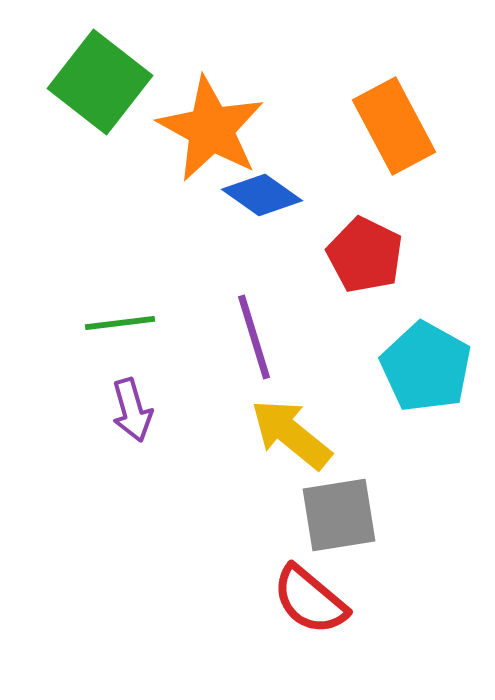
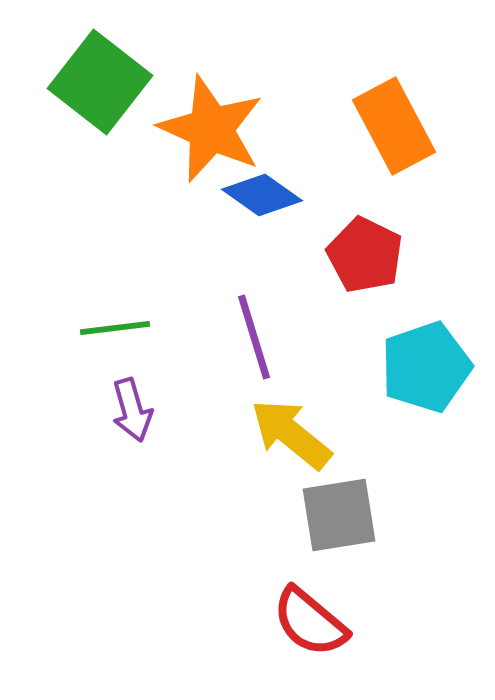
orange star: rotated 5 degrees counterclockwise
green line: moved 5 px left, 5 px down
cyan pentagon: rotated 24 degrees clockwise
red semicircle: moved 22 px down
